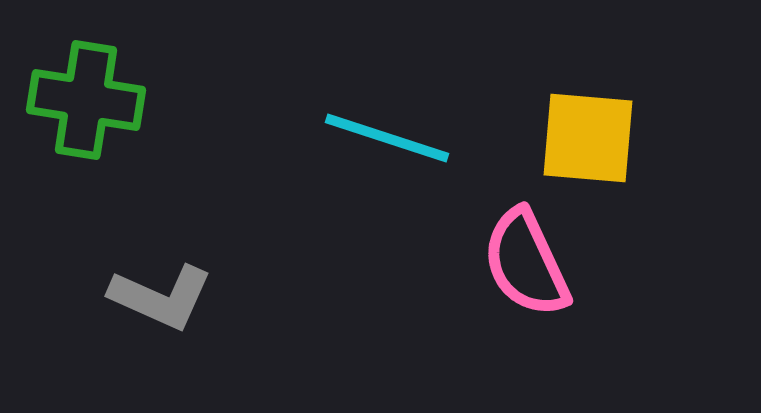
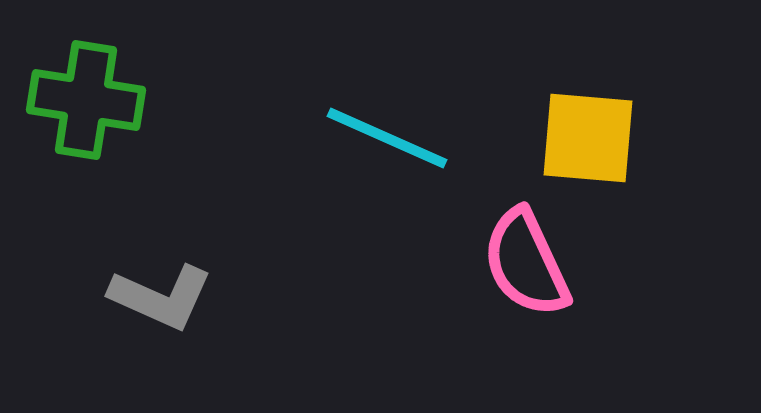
cyan line: rotated 6 degrees clockwise
